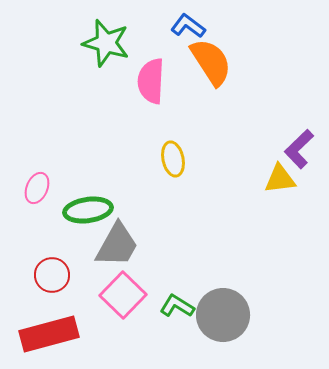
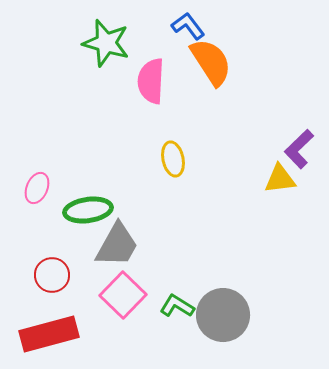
blue L-shape: rotated 16 degrees clockwise
